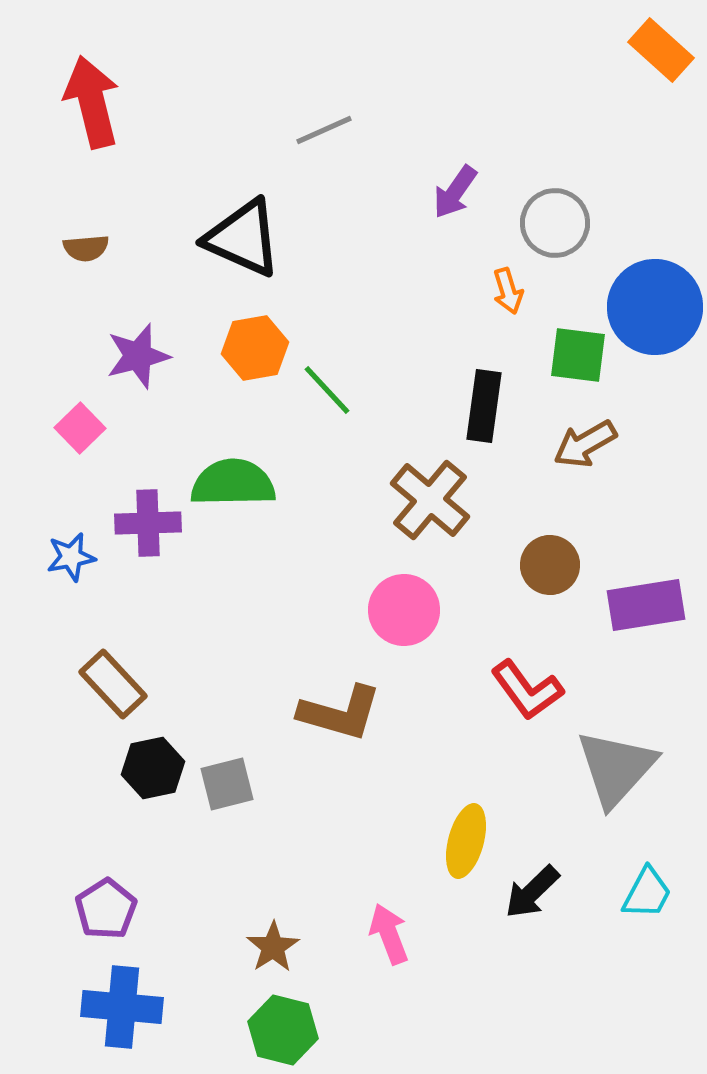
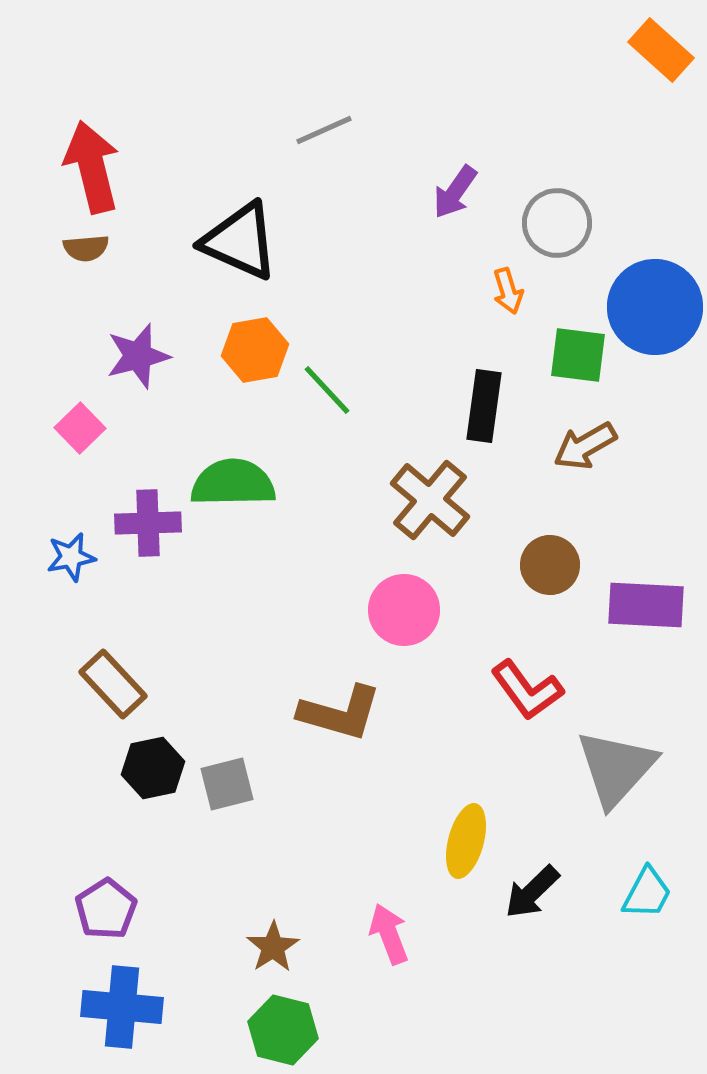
red arrow: moved 65 px down
gray circle: moved 2 px right
black triangle: moved 3 px left, 3 px down
orange hexagon: moved 2 px down
brown arrow: moved 2 px down
purple rectangle: rotated 12 degrees clockwise
